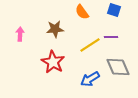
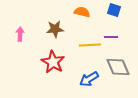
orange semicircle: rotated 140 degrees clockwise
yellow line: rotated 30 degrees clockwise
blue arrow: moved 1 px left
